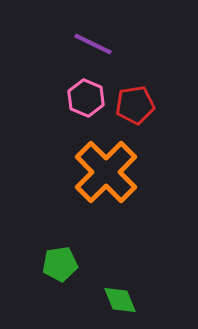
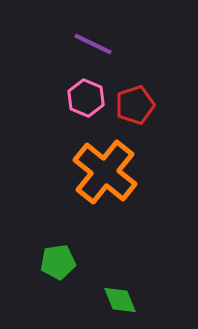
red pentagon: rotated 9 degrees counterclockwise
orange cross: moved 1 px left; rotated 6 degrees counterclockwise
green pentagon: moved 2 px left, 2 px up
